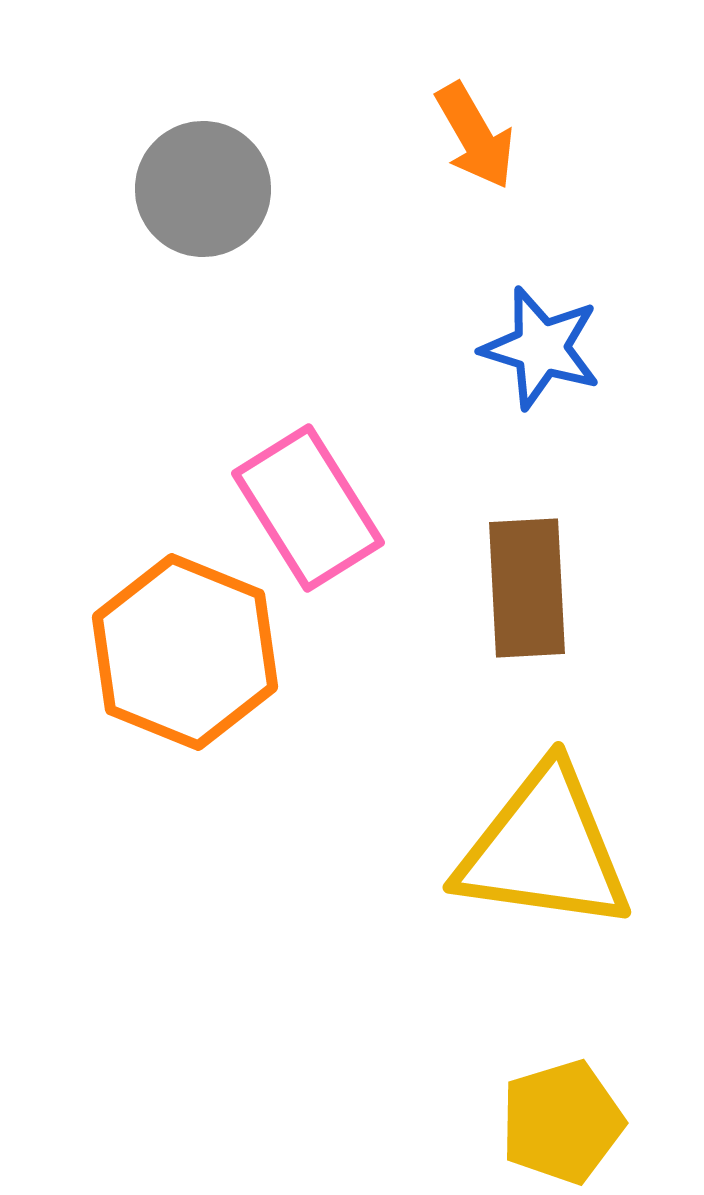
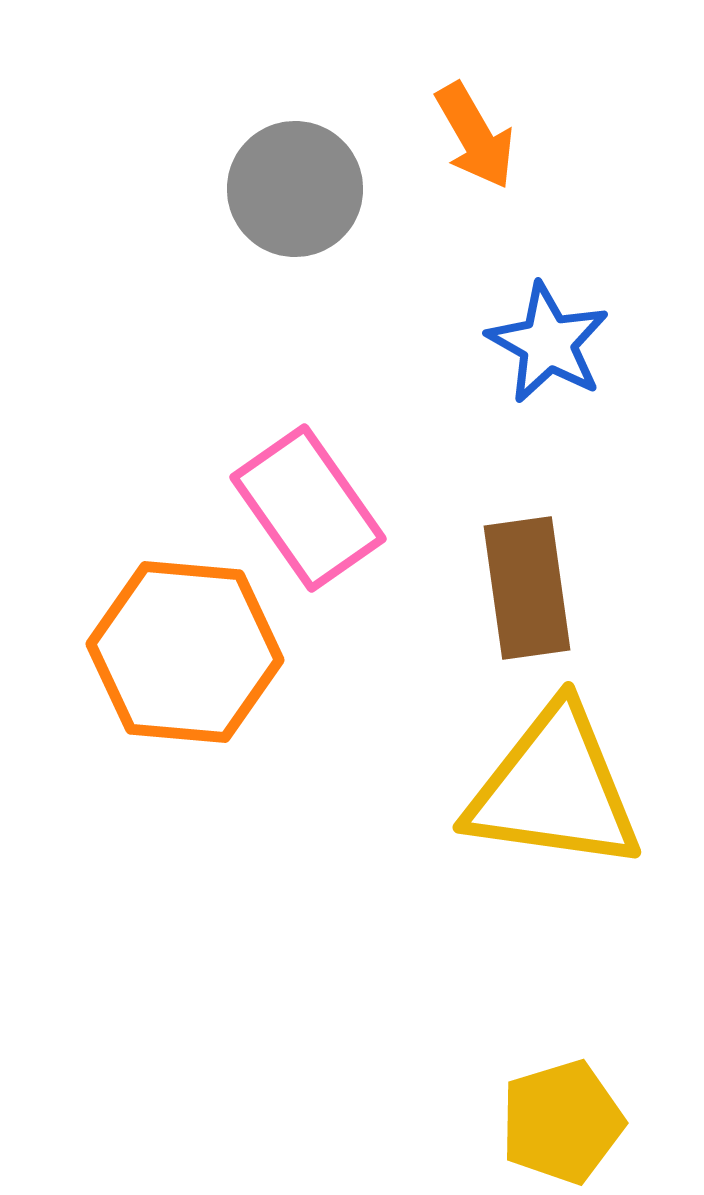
gray circle: moved 92 px right
blue star: moved 7 px right, 5 px up; rotated 12 degrees clockwise
pink rectangle: rotated 3 degrees counterclockwise
brown rectangle: rotated 5 degrees counterclockwise
orange hexagon: rotated 17 degrees counterclockwise
yellow triangle: moved 10 px right, 60 px up
